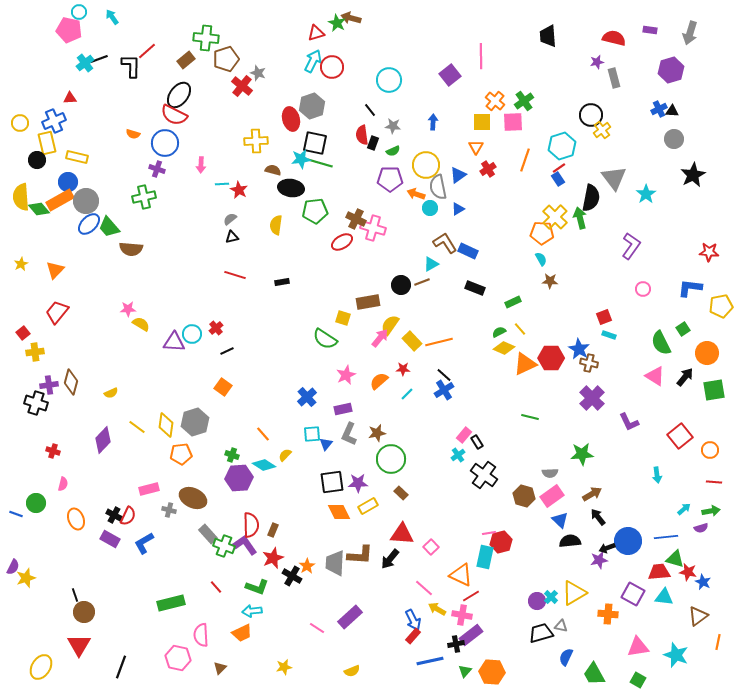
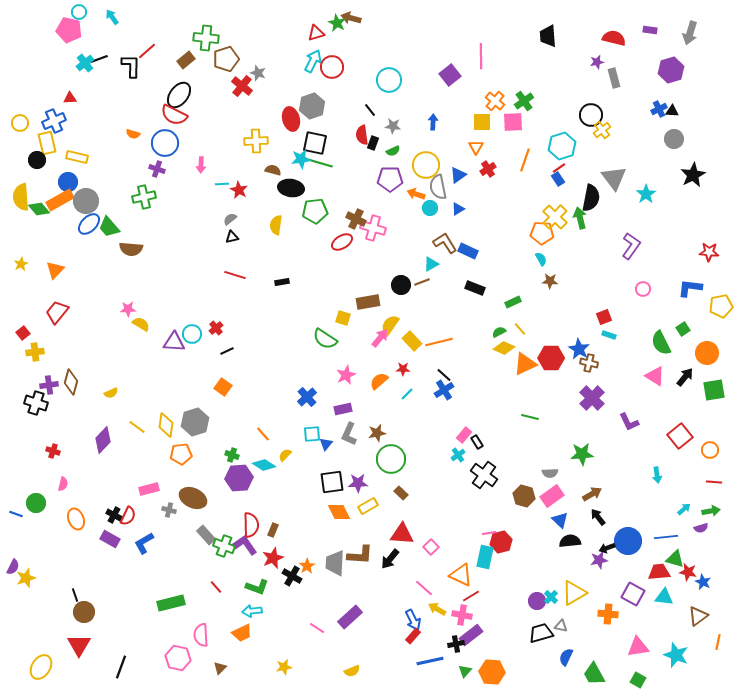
gray rectangle at (208, 534): moved 2 px left, 1 px down
